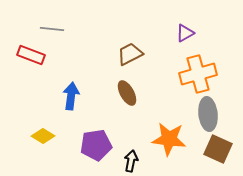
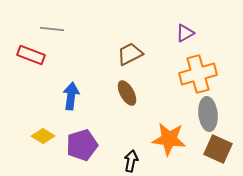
purple pentagon: moved 14 px left; rotated 8 degrees counterclockwise
